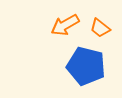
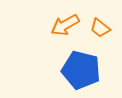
blue pentagon: moved 5 px left, 4 px down
